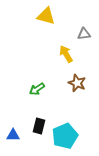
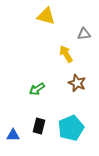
cyan pentagon: moved 6 px right, 8 px up
